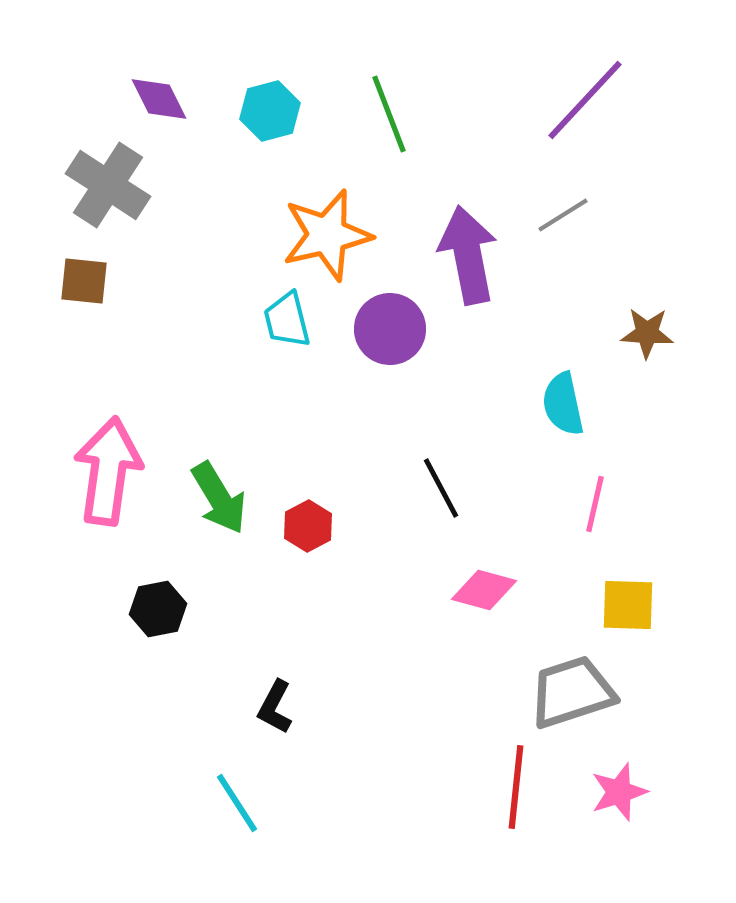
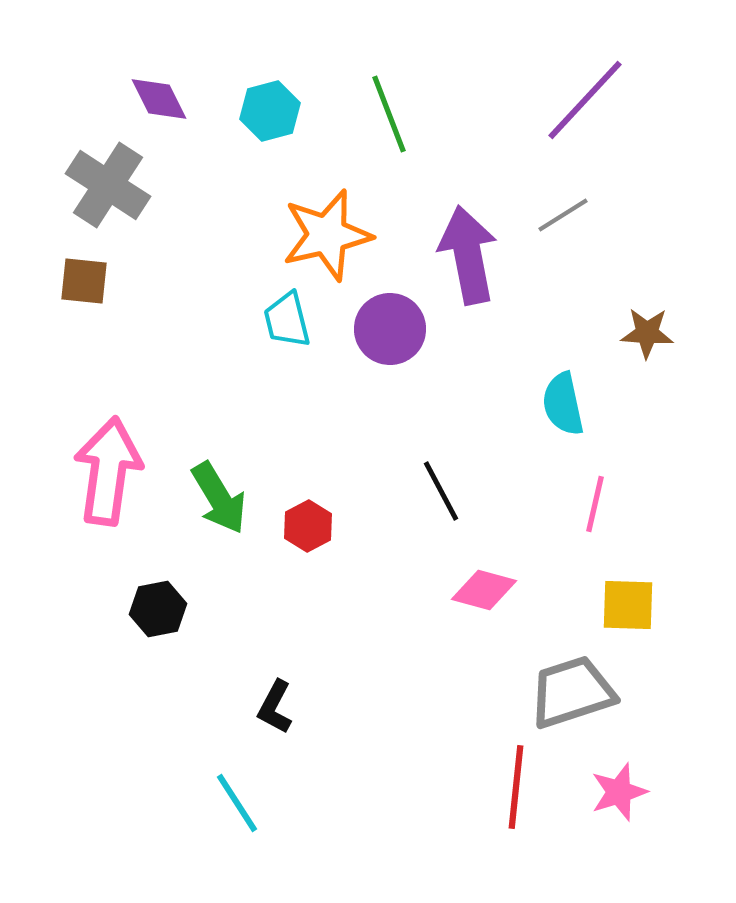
black line: moved 3 px down
